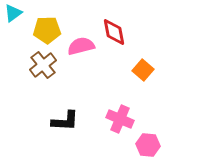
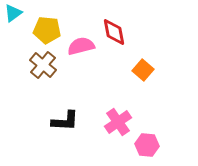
yellow pentagon: rotated 8 degrees clockwise
brown cross: rotated 12 degrees counterclockwise
pink cross: moved 2 px left, 3 px down; rotated 32 degrees clockwise
pink hexagon: moved 1 px left
